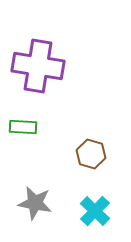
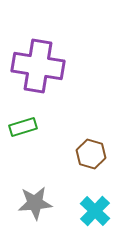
green rectangle: rotated 20 degrees counterclockwise
gray star: rotated 16 degrees counterclockwise
